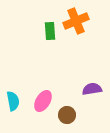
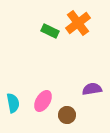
orange cross: moved 2 px right, 2 px down; rotated 15 degrees counterclockwise
green rectangle: rotated 60 degrees counterclockwise
cyan semicircle: moved 2 px down
